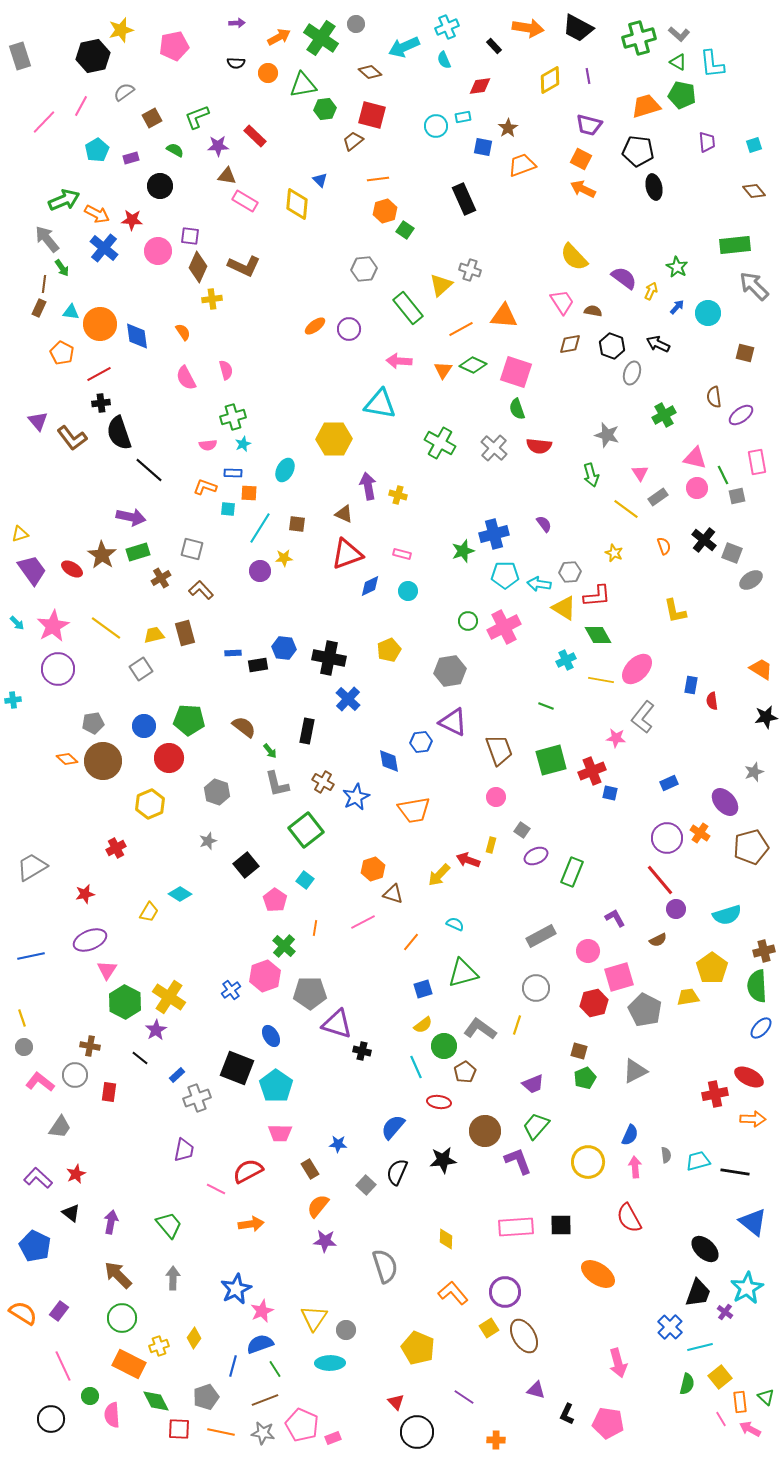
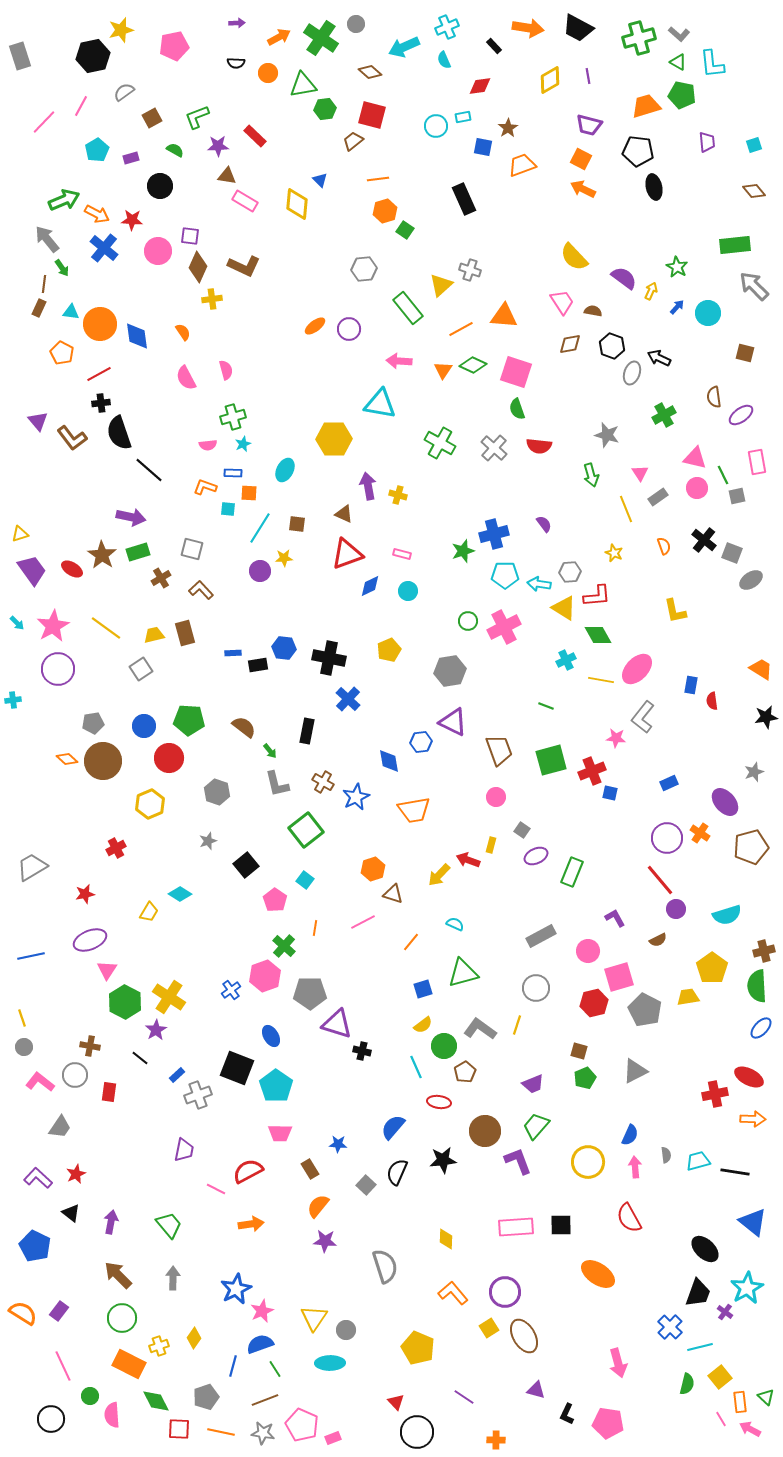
black arrow at (658, 344): moved 1 px right, 14 px down
yellow line at (626, 509): rotated 32 degrees clockwise
gray cross at (197, 1098): moved 1 px right, 3 px up
